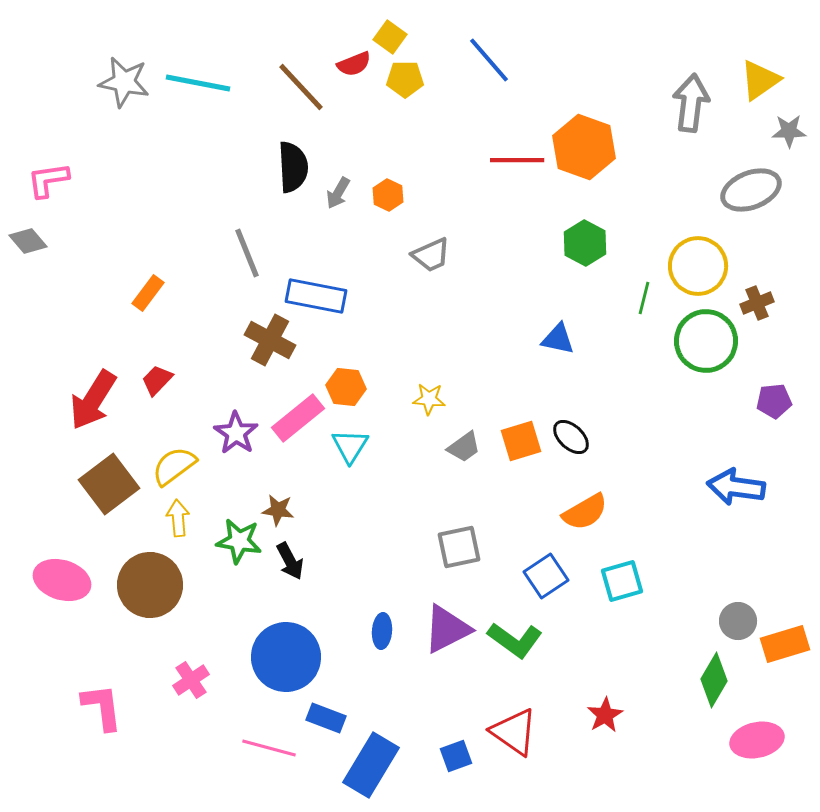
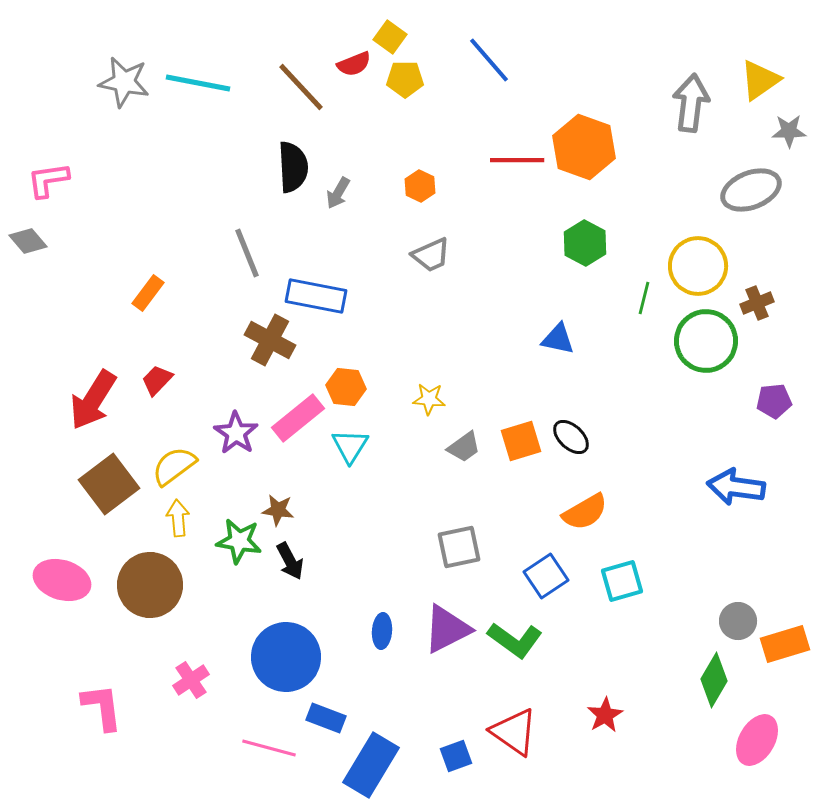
orange hexagon at (388, 195): moved 32 px right, 9 px up
pink ellipse at (757, 740): rotated 48 degrees counterclockwise
